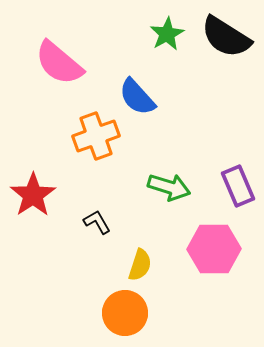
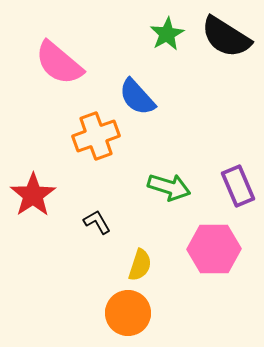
orange circle: moved 3 px right
